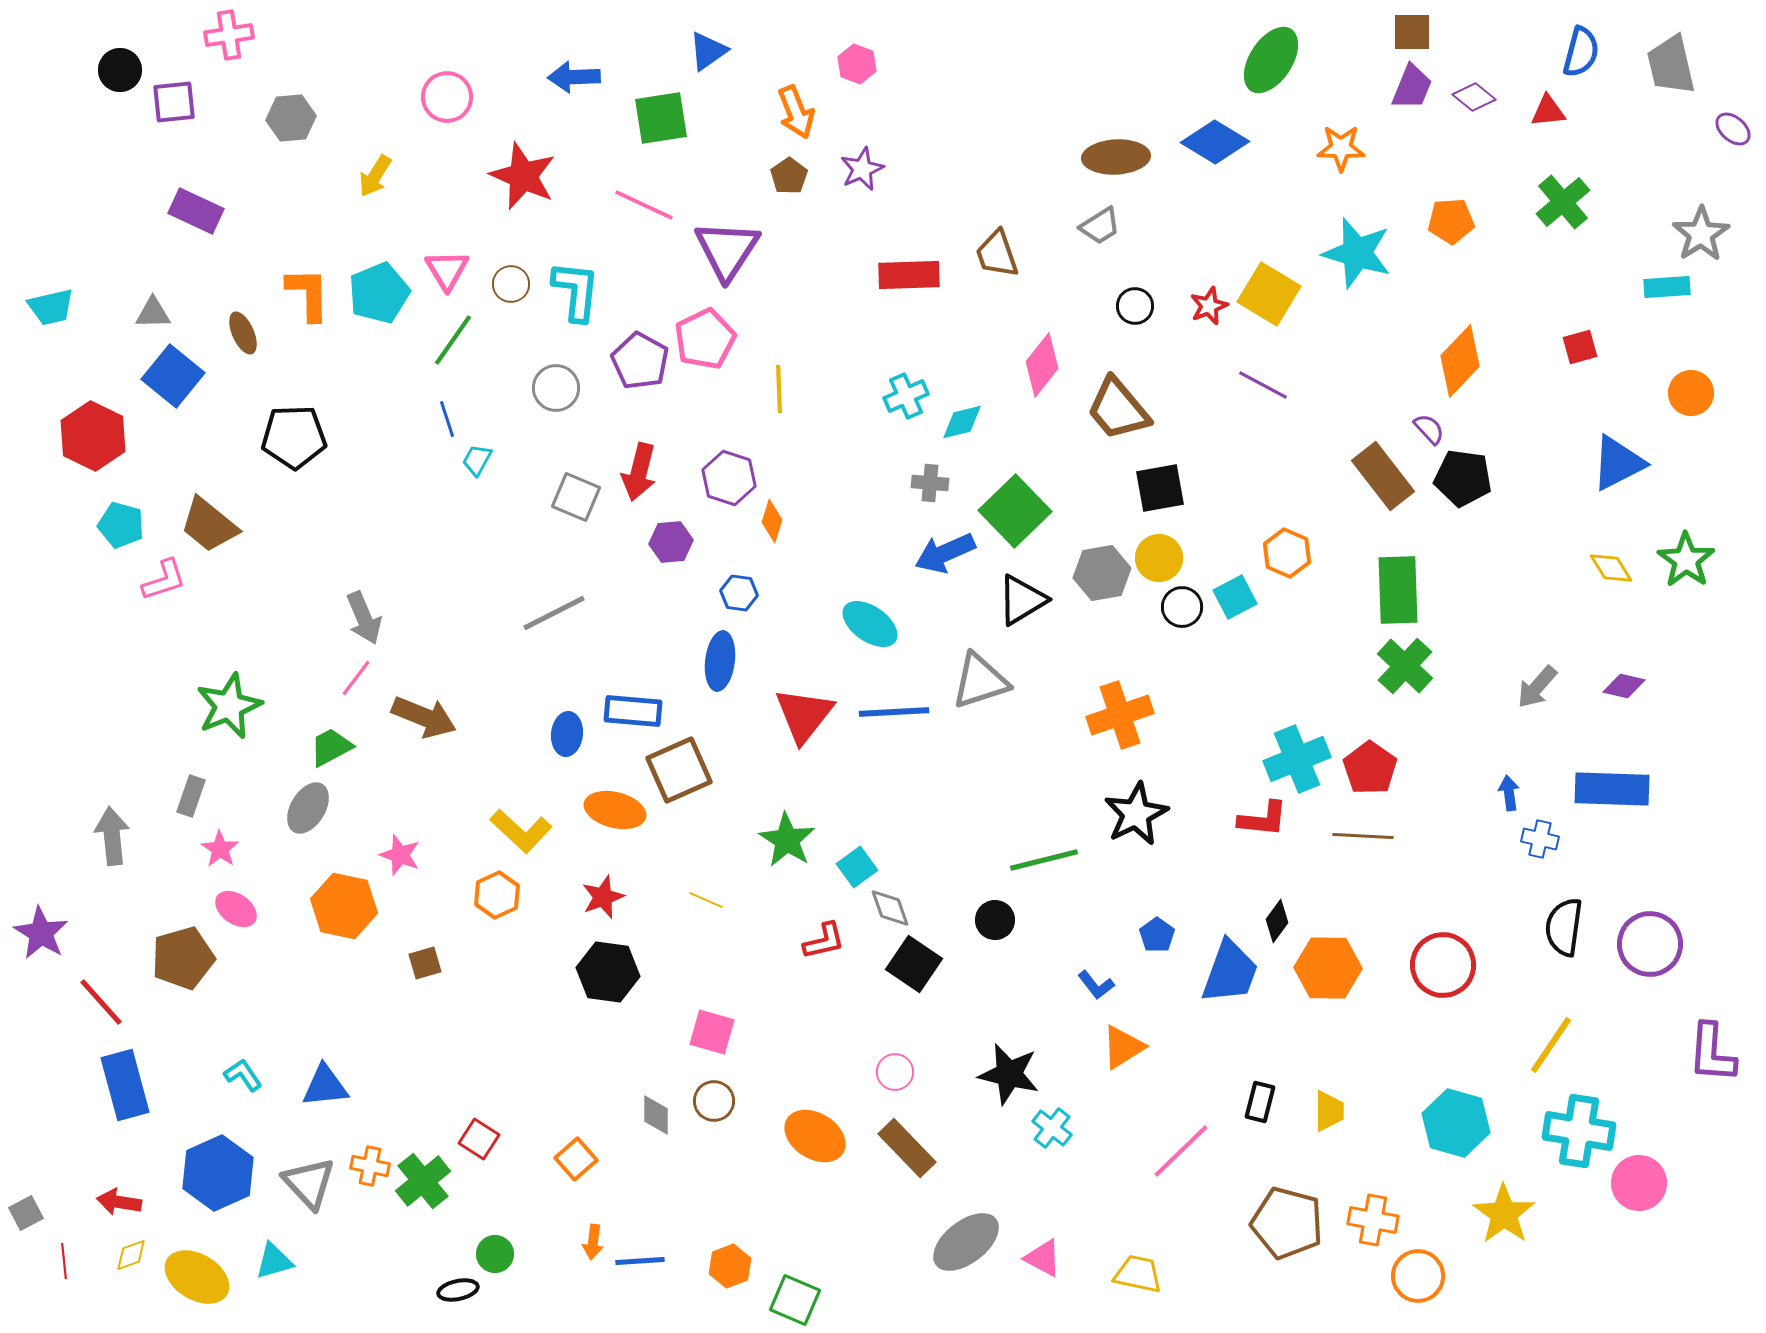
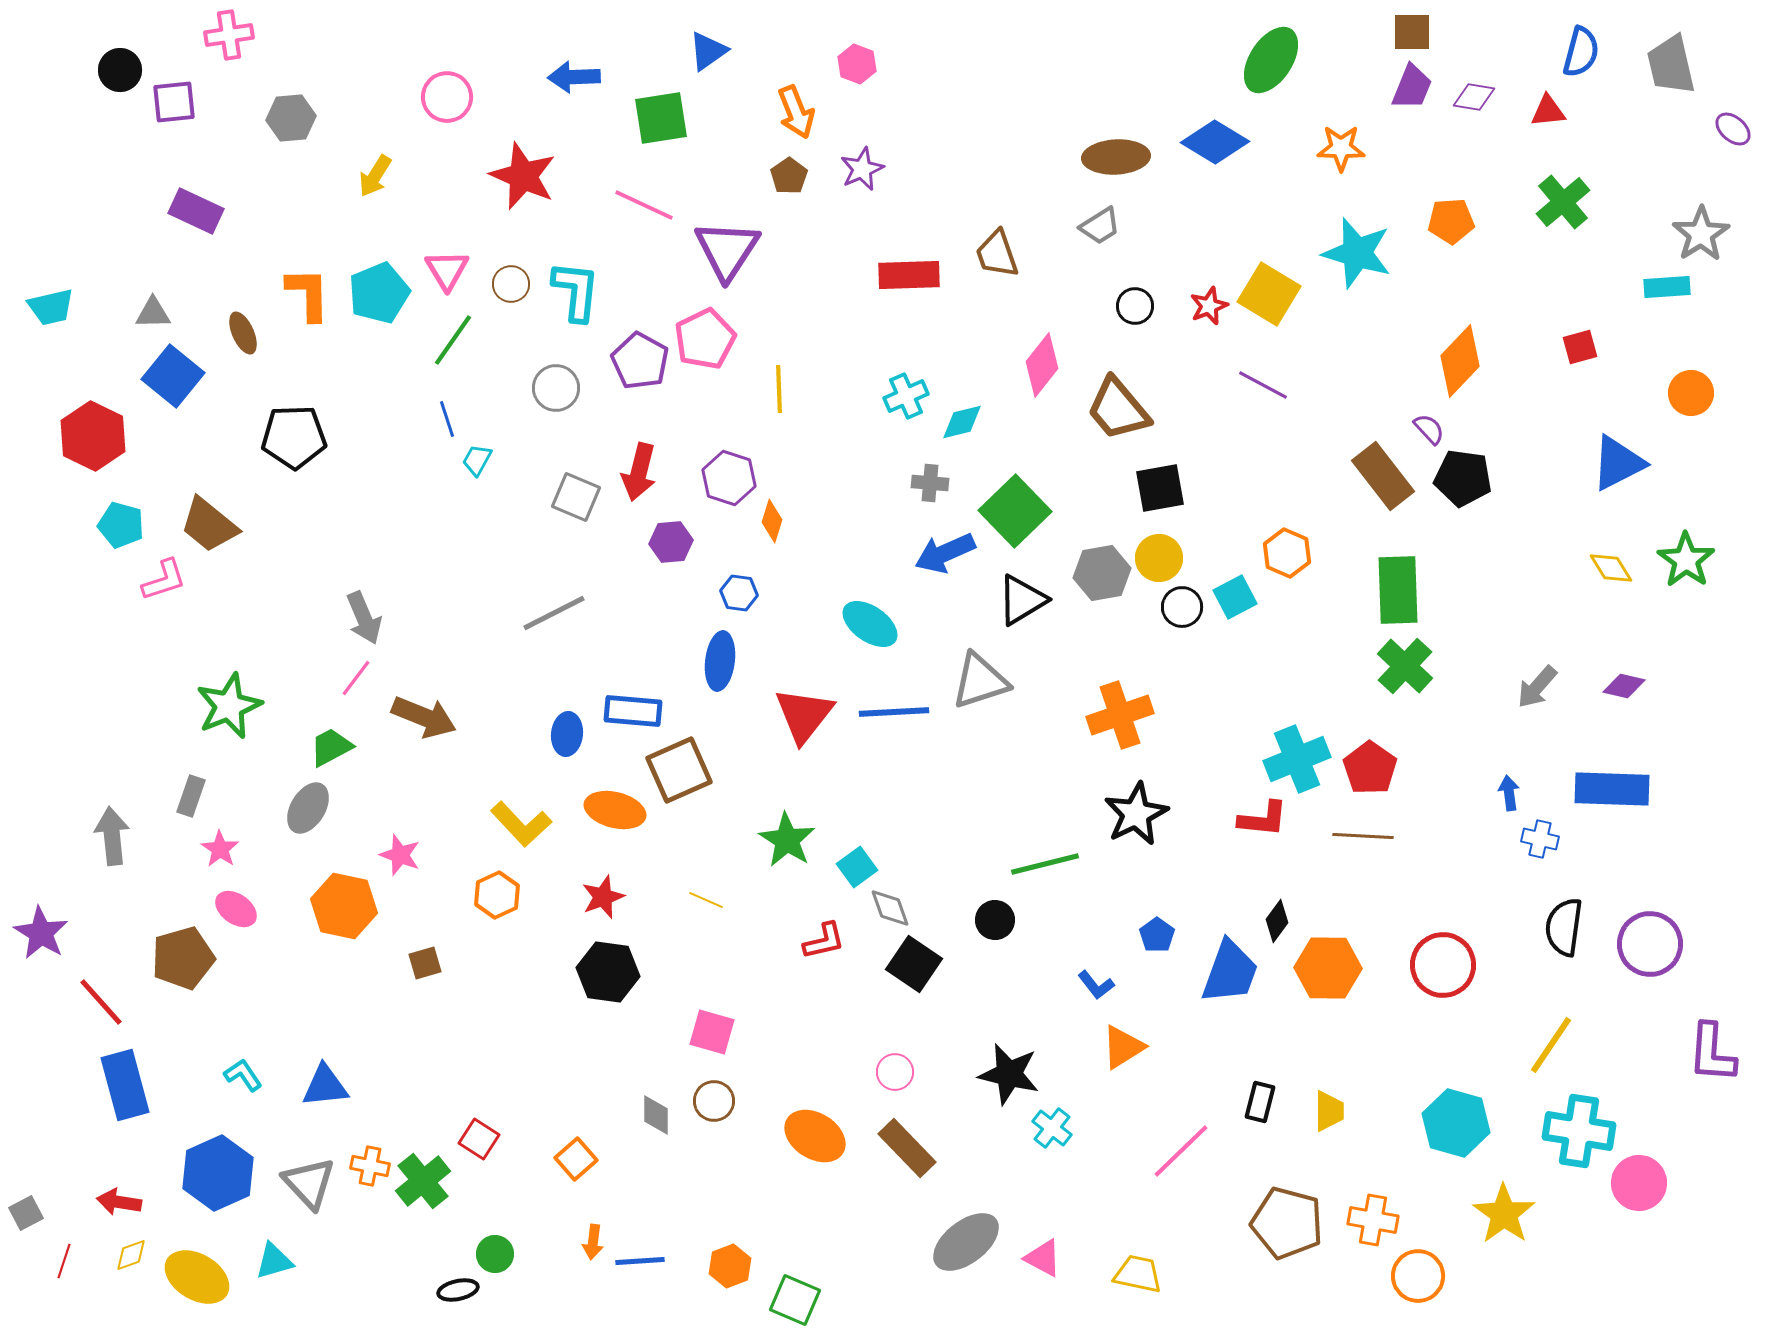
purple diamond at (1474, 97): rotated 30 degrees counterclockwise
yellow L-shape at (521, 831): moved 7 px up; rotated 4 degrees clockwise
green line at (1044, 860): moved 1 px right, 4 px down
red line at (64, 1261): rotated 24 degrees clockwise
